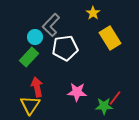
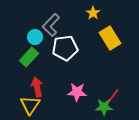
red line: moved 2 px left, 2 px up
green star: moved 1 px down
